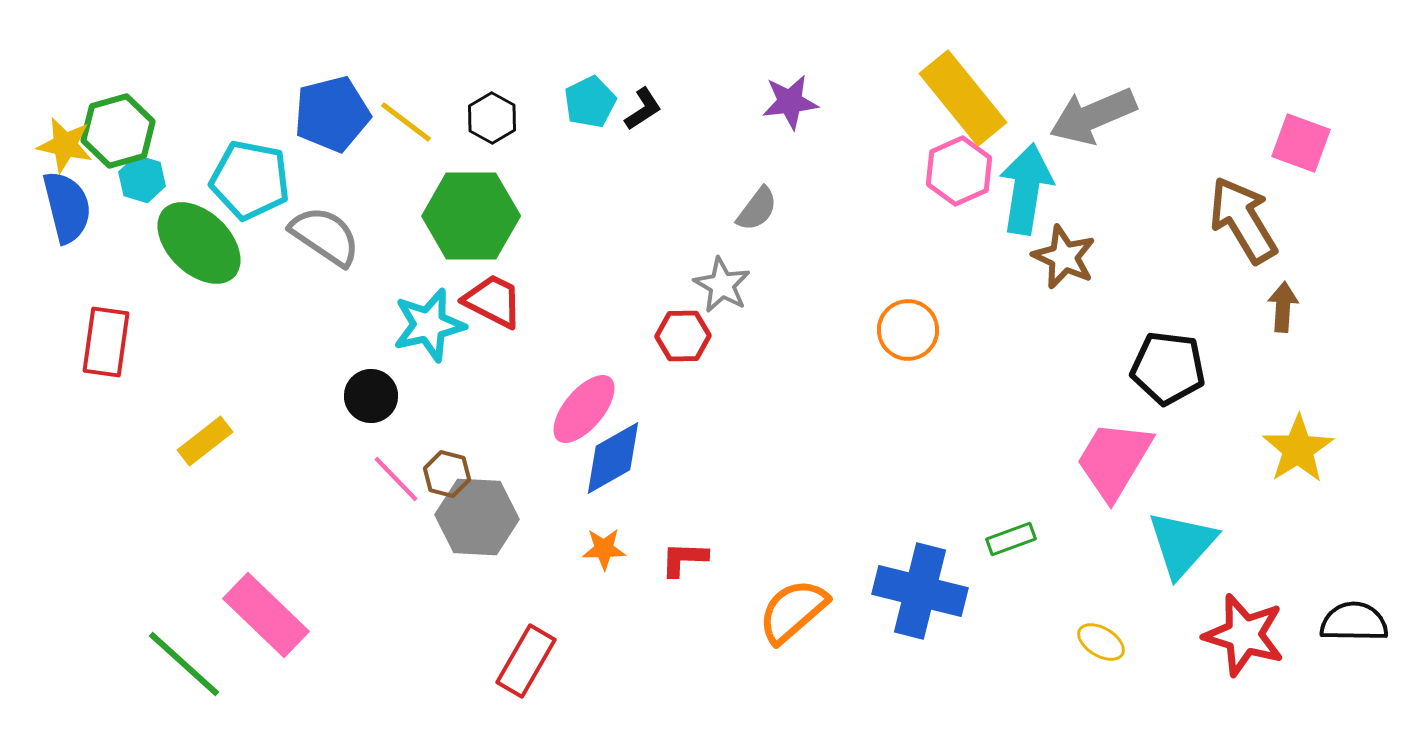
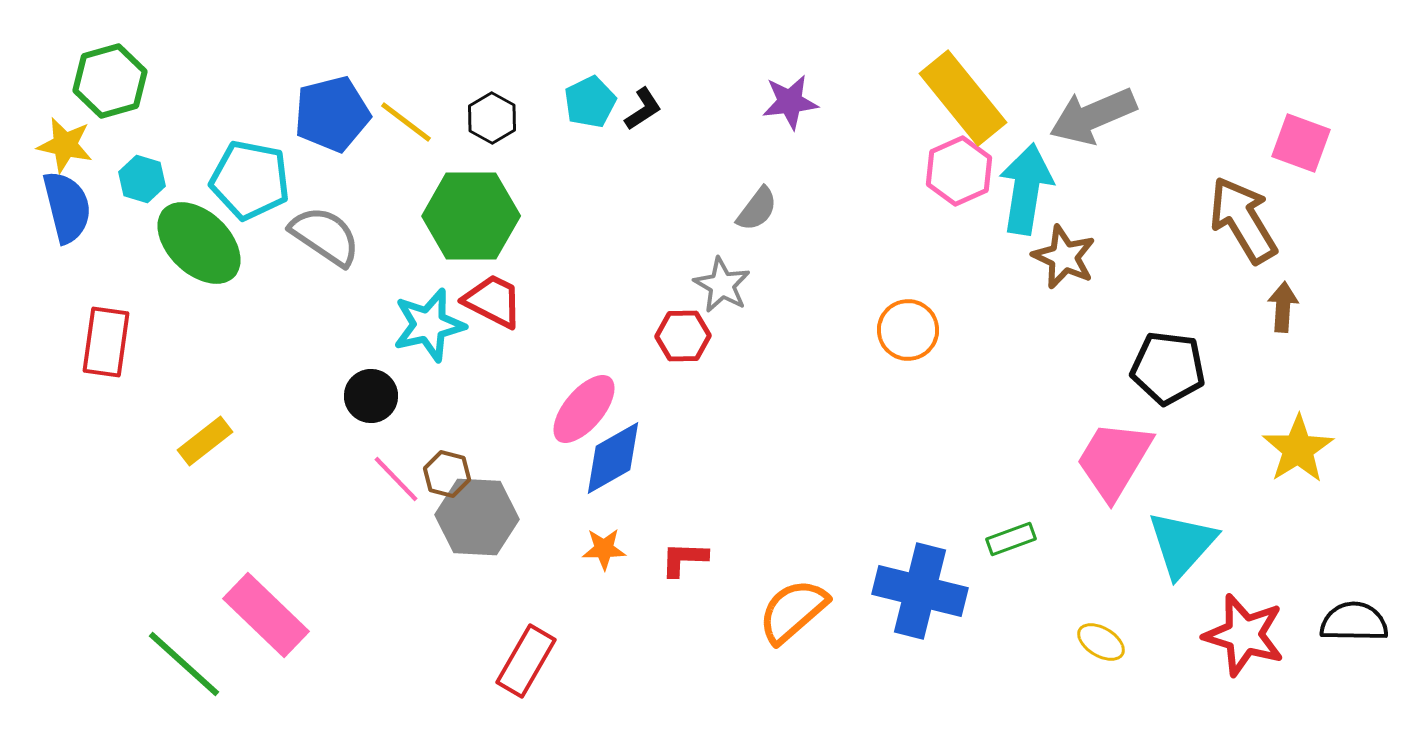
green hexagon at (118, 131): moved 8 px left, 50 px up
